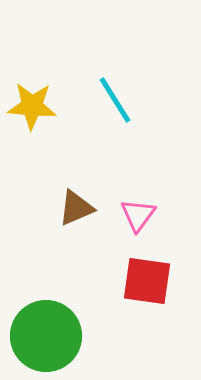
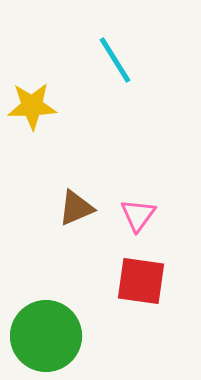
cyan line: moved 40 px up
yellow star: rotated 6 degrees counterclockwise
red square: moved 6 px left
